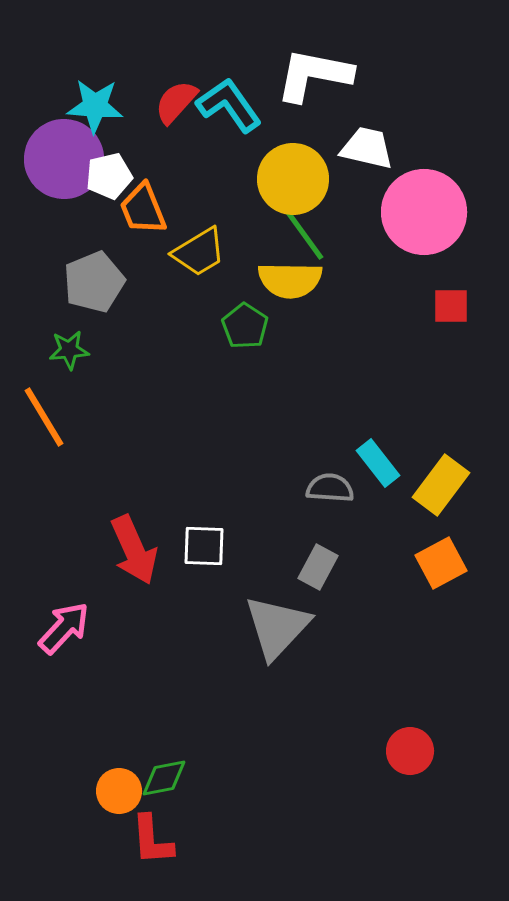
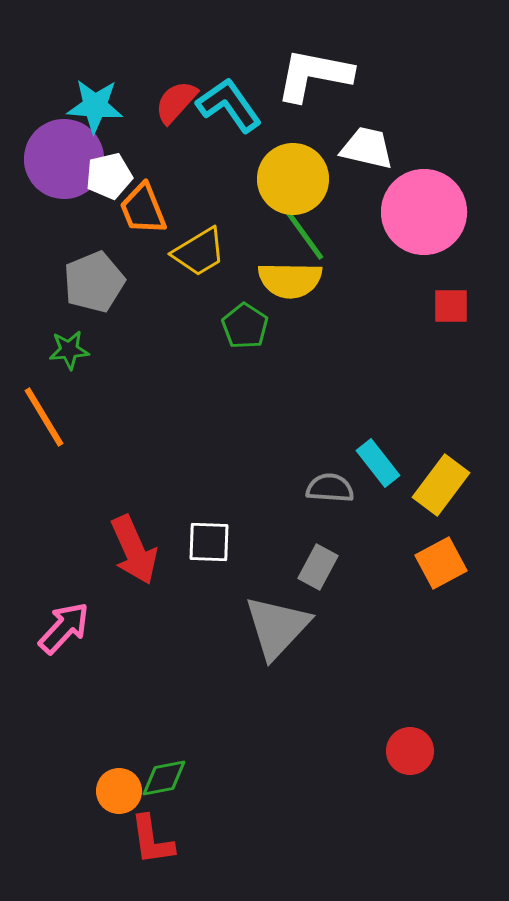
white square: moved 5 px right, 4 px up
red L-shape: rotated 4 degrees counterclockwise
